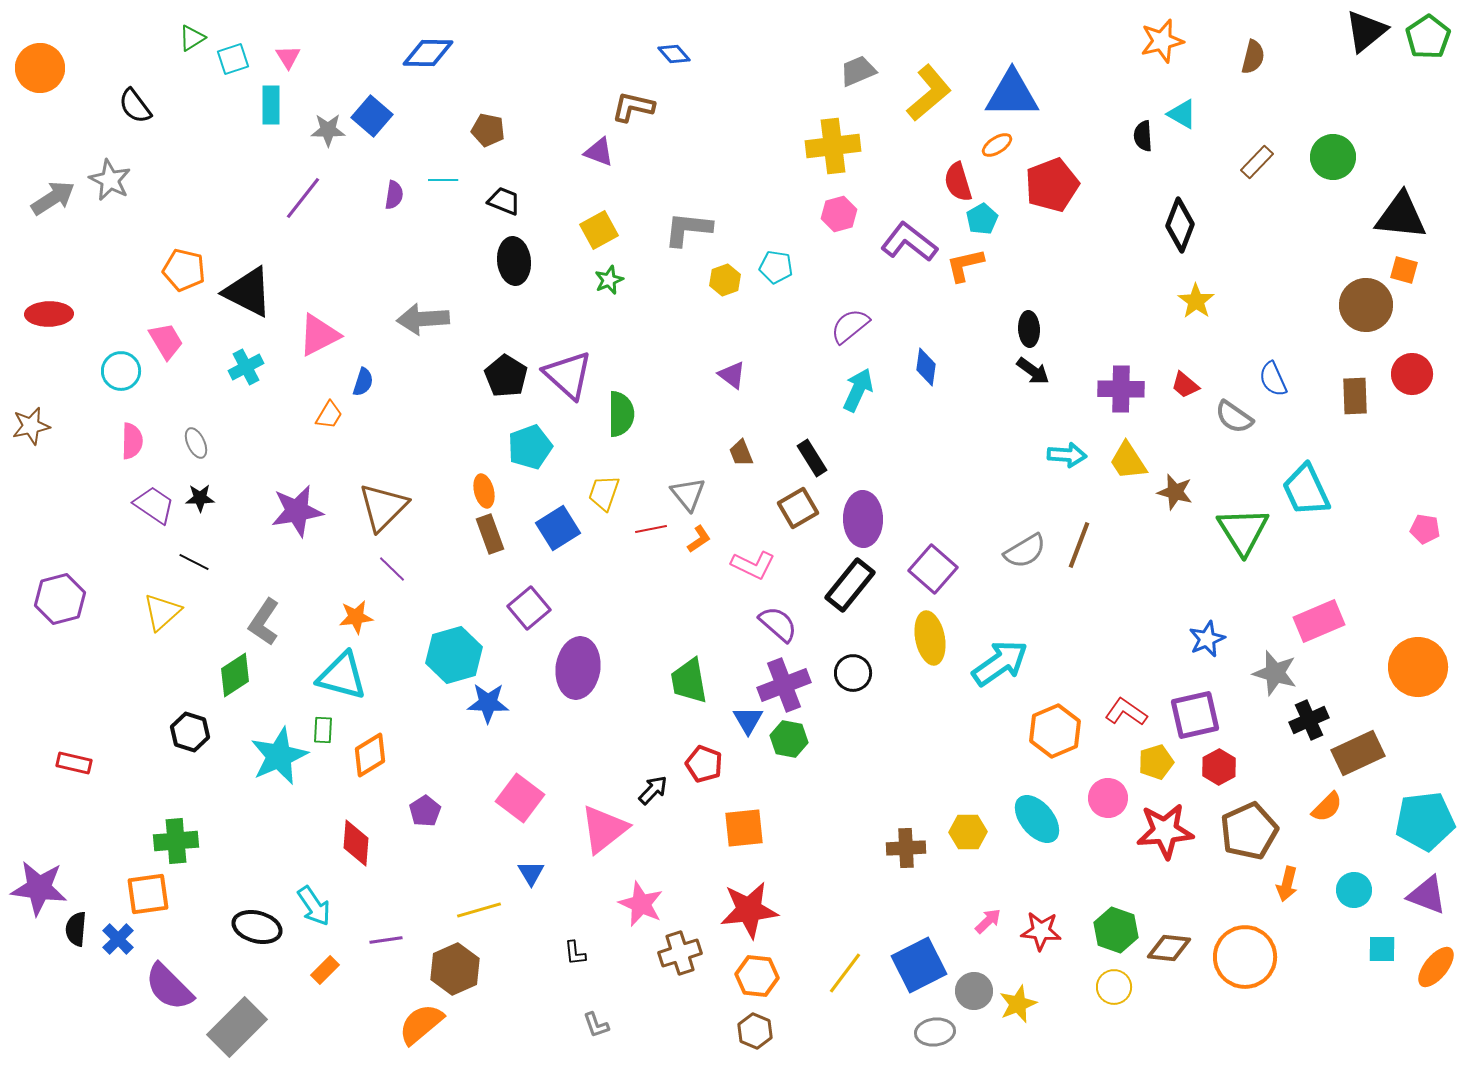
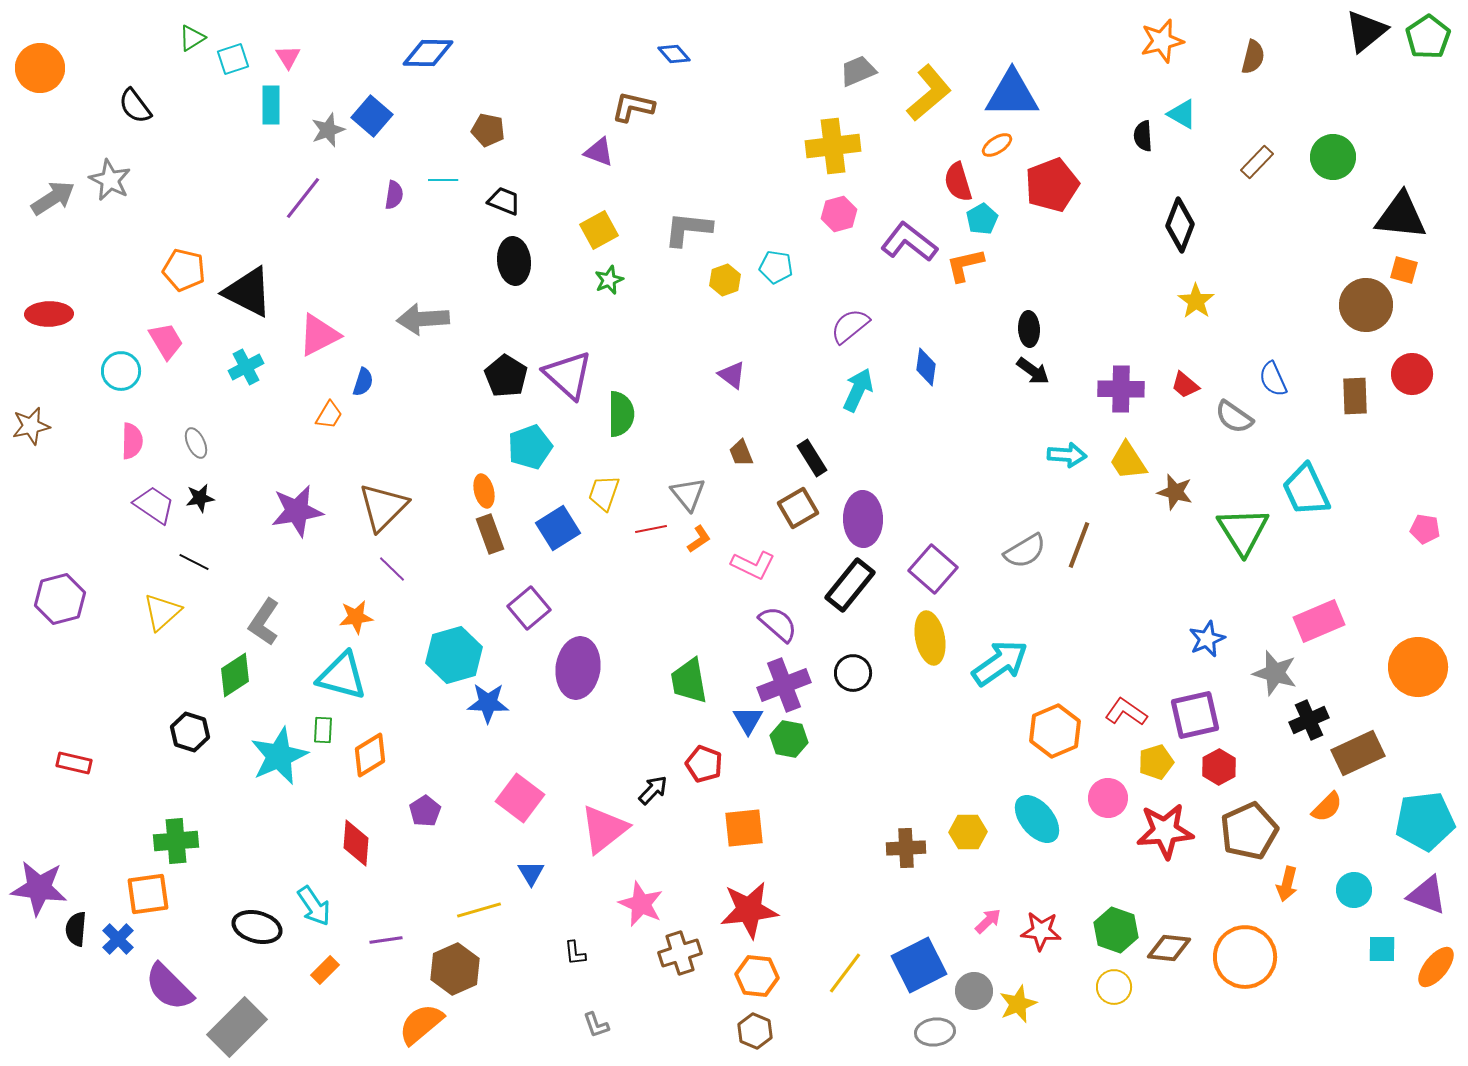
gray star at (328, 130): rotated 20 degrees counterclockwise
black star at (200, 498): rotated 8 degrees counterclockwise
